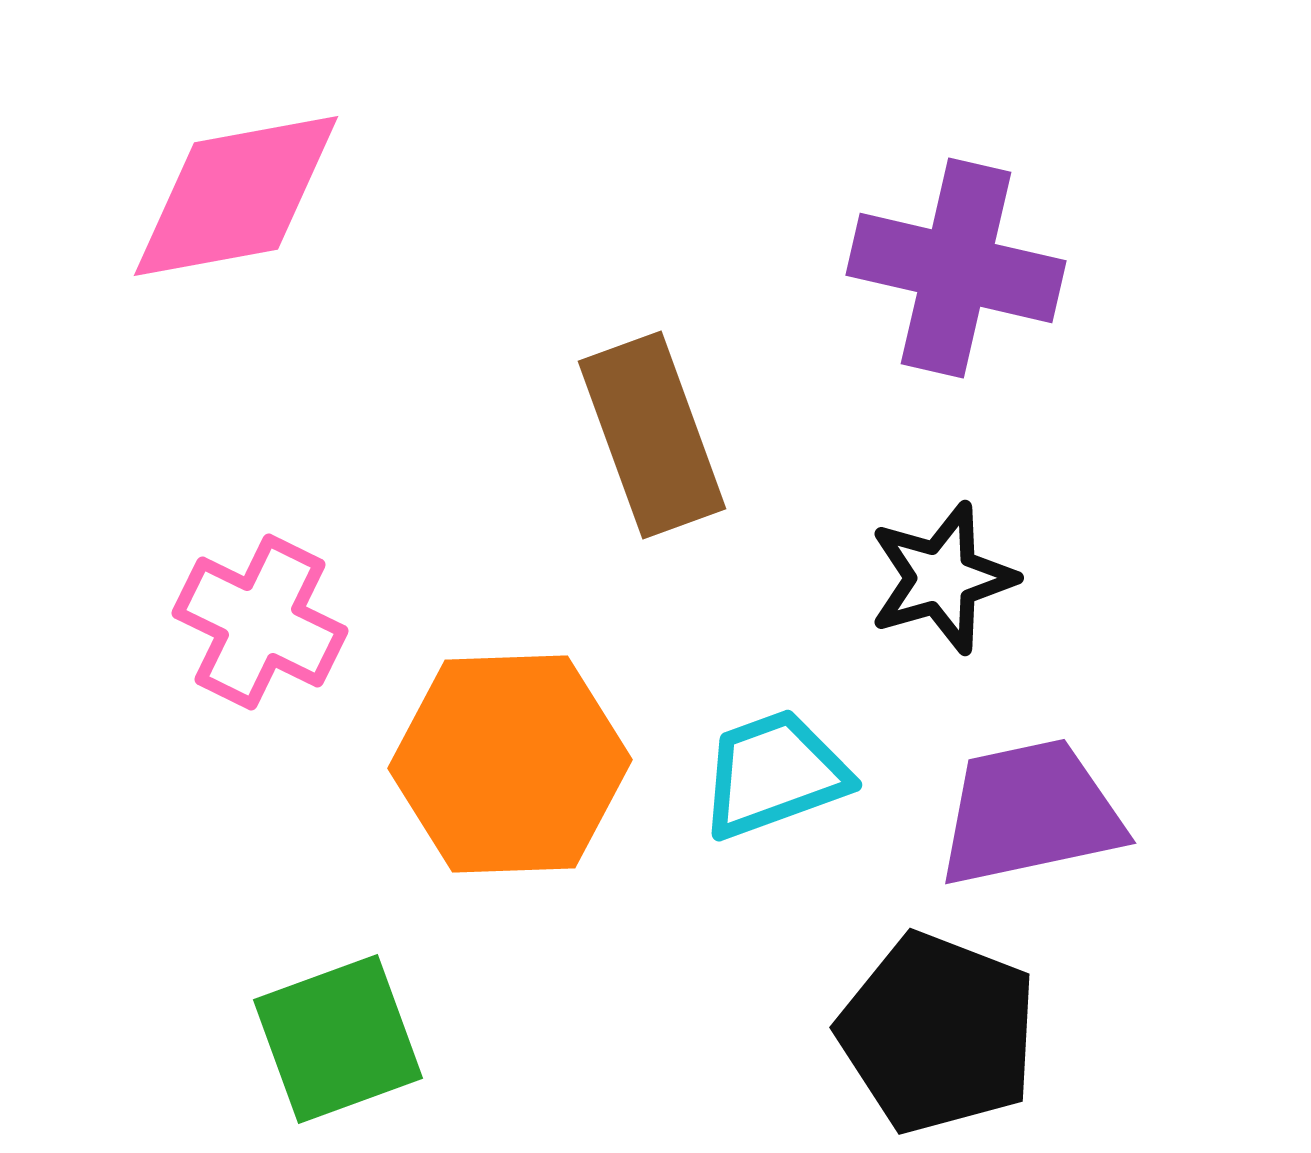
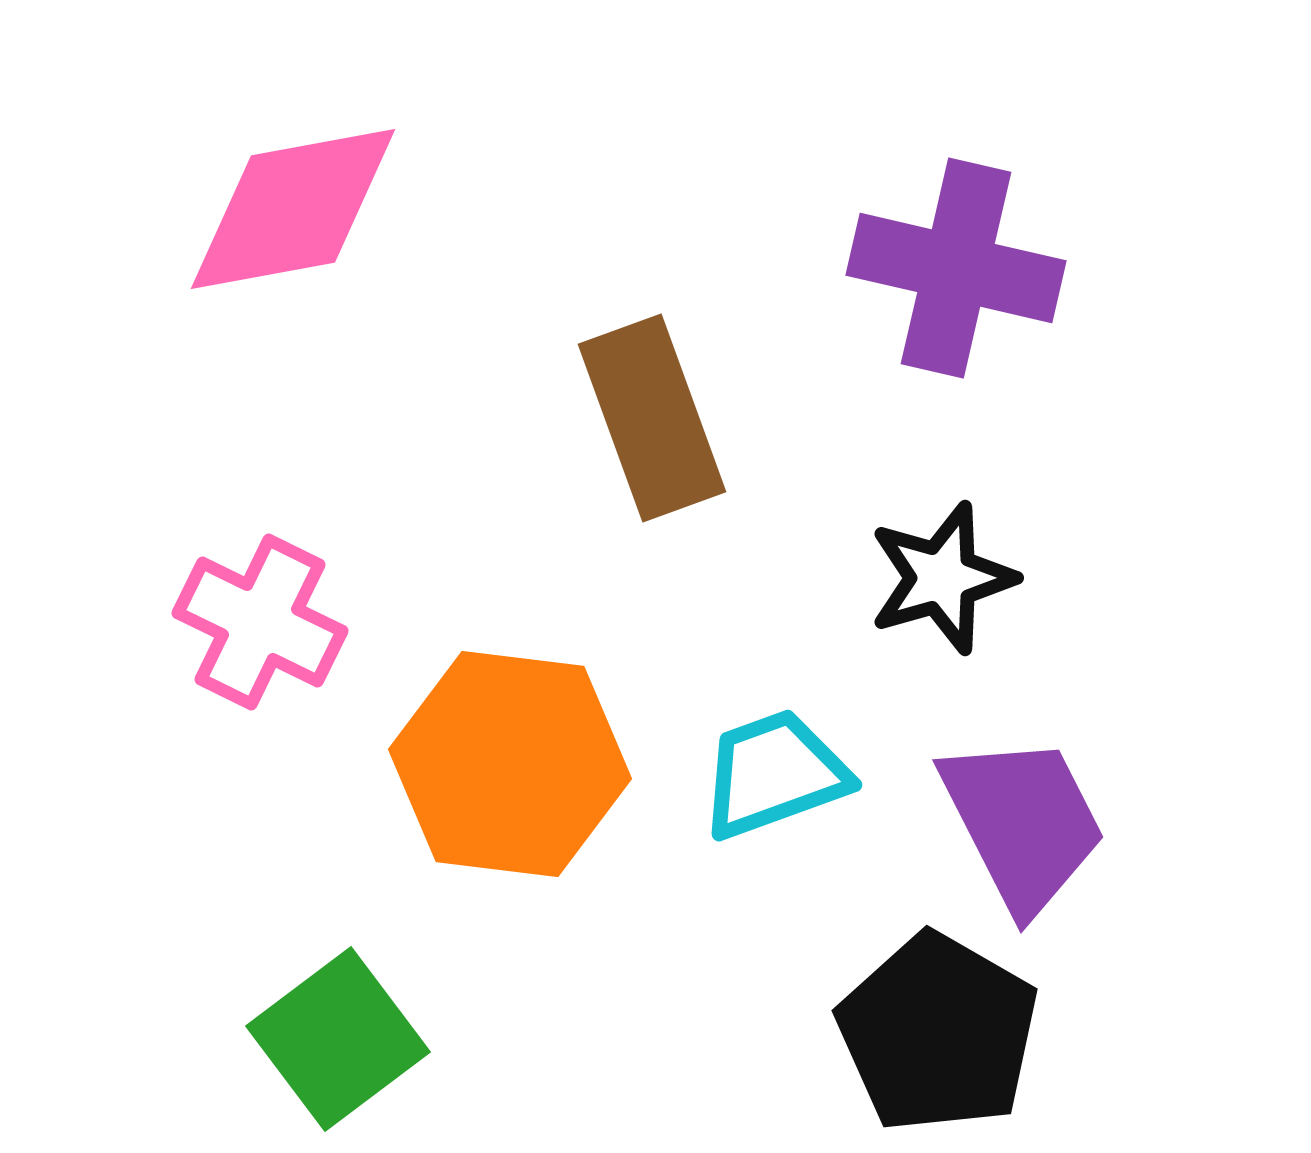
pink diamond: moved 57 px right, 13 px down
brown rectangle: moved 17 px up
orange hexagon: rotated 9 degrees clockwise
purple trapezoid: moved 7 px left, 10 px down; rotated 75 degrees clockwise
black pentagon: rotated 9 degrees clockwise
green square: rotated 17 degrees counterclockwise
